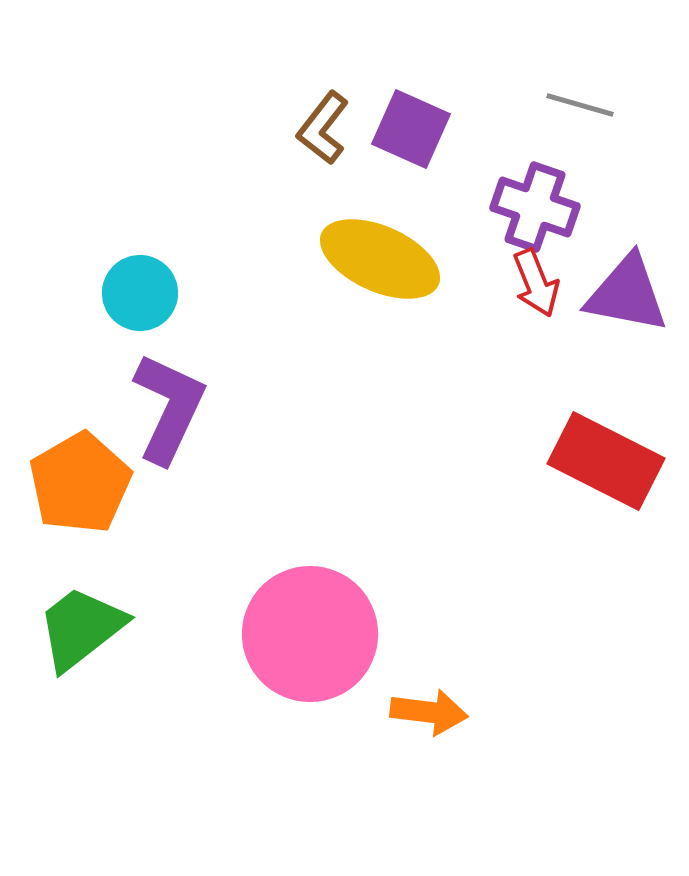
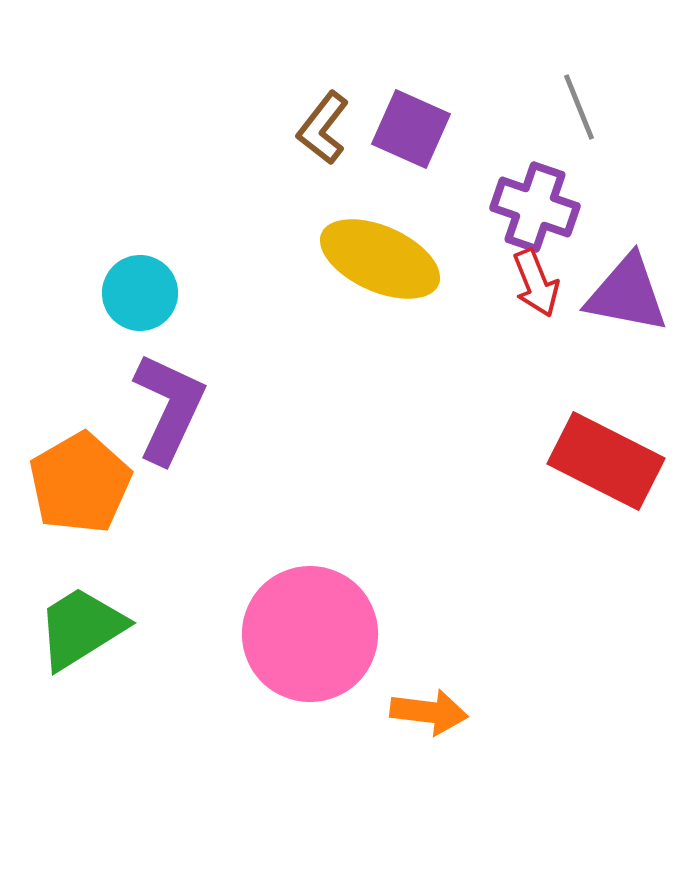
gray line: moved 1 px left, 2 px down; rotated 52 degrees clockwise
green trapezoid: rotated 6 degrees clockwise
